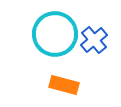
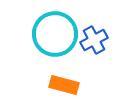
blue cross: rotated 12 degrees clockwise
